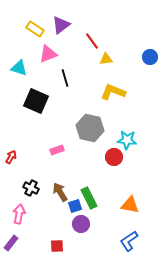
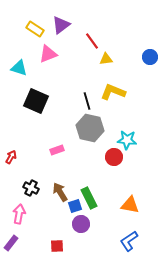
black line: moved 22 px right, 23 px down
